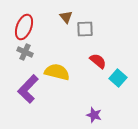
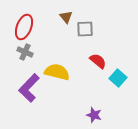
purple L-shape: moved 1 px right, 1 px up
